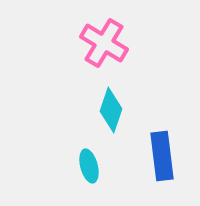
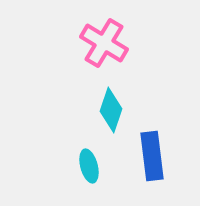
blue rectangle: moved 10 px left
